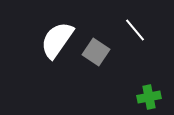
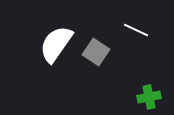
white line: moved 1 px right; rotated 25 degrees counterclockwise
white semicircle: moved 1 px left, 4 px down
